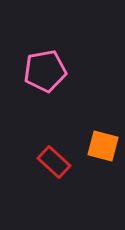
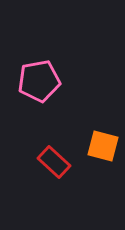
pink pentagon: moved 6 px left, 10 px down
